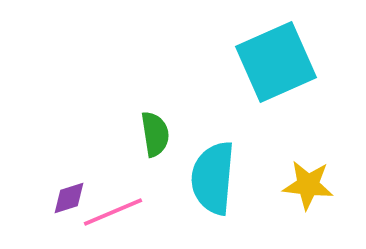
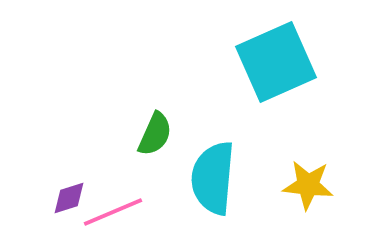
green semicircle: rotated 33 degrees clockwise
